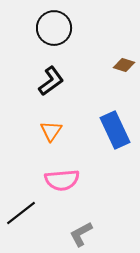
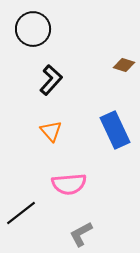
black circle: moved 21 px left, 1 px down
black L-shape: moved 1 px up; rotated 12 degrees counterclockwise
orange triangle: rotated 15 degrees counterclockwise
pink semicircle: moved 7 px right, 4 px down
